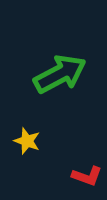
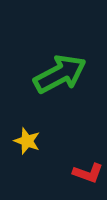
red L-shape: moved 1 px right, 3 px up
